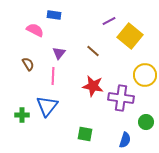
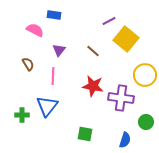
yellow square: moved 4 px left, 3 px down
purple triangle: moved 3 px up
